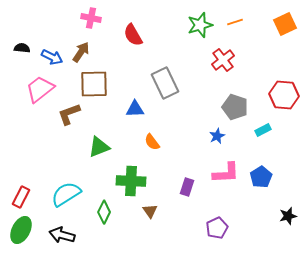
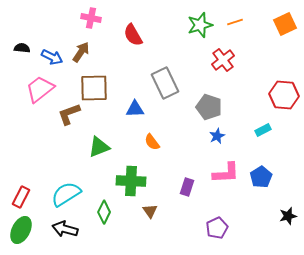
brown square: moved 4 px down
gray pentagon: moved 26 px left
black arrow: moved 3 px right, 6 px up
